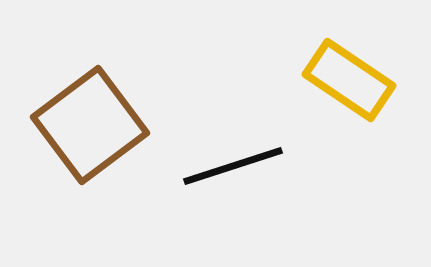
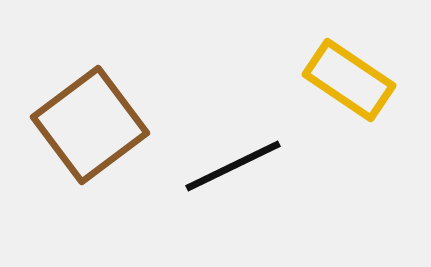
black line: rotated 8 degrees counterclockwise
